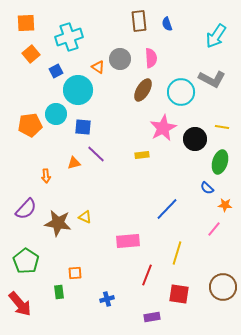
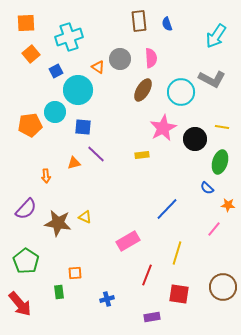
cyan circle at (56, 114): moved 1 px left, 2 px up
orange star at (225, 205): moved 3 px right
pink rectangle at (128, 241): rotated 25 degrees counterclockwise
